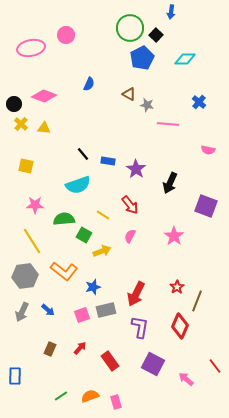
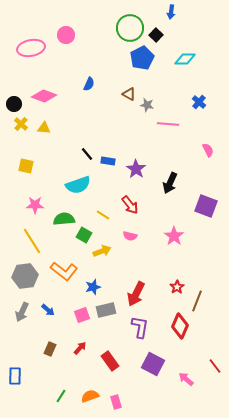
pink semicircle at (208, 150): rotated 128 degrees counterclockwise
black line at (83, 154): moved 4 px right
pink semicircle at (130, 236): rotated 104 degrees counterclockwise
green line at (61, 396): rotated 24 degrees counterclockwise
